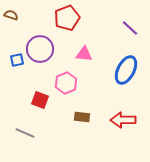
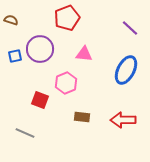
brown semicircle: moved 5 px down
blue square: moved 2 px left, 4 px up
